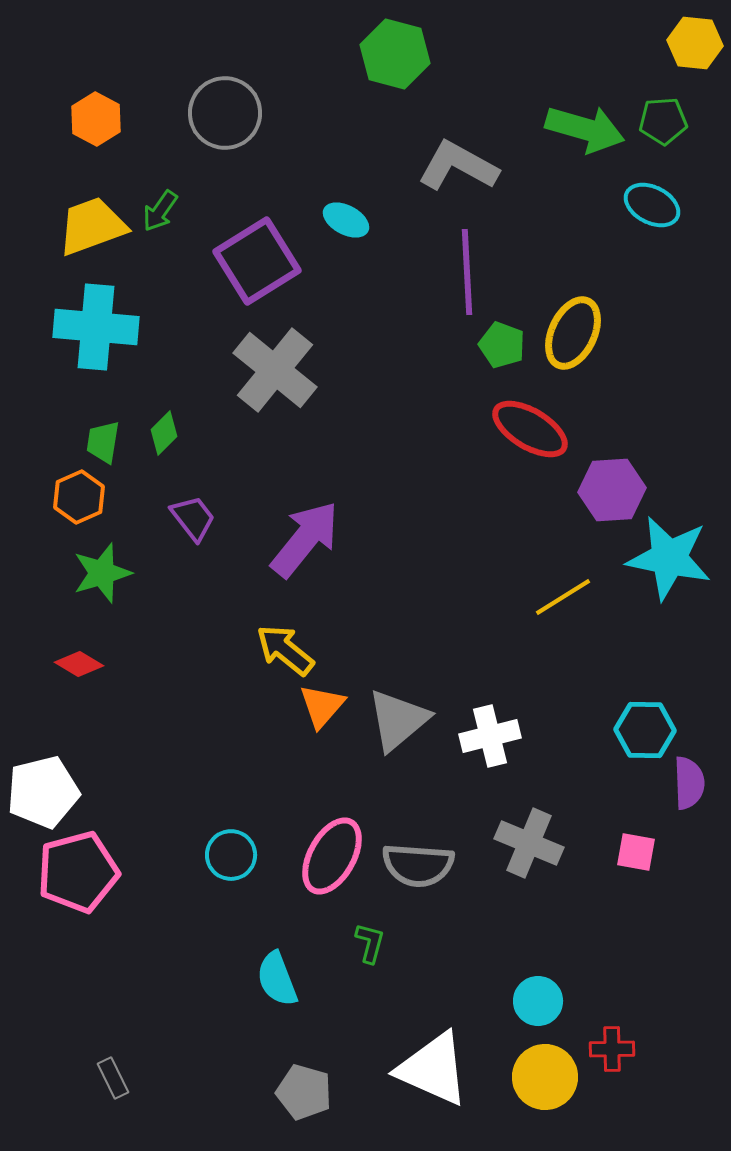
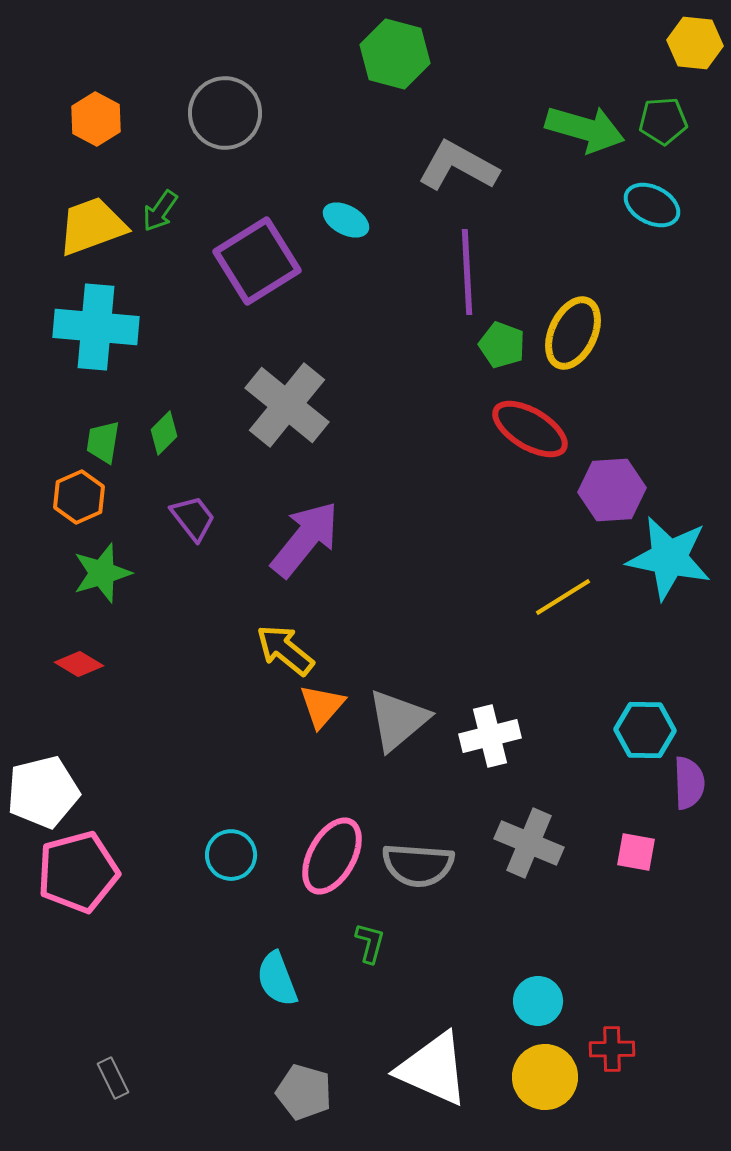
gray cross at (275, 370): moved 12 px right, 35 px down
